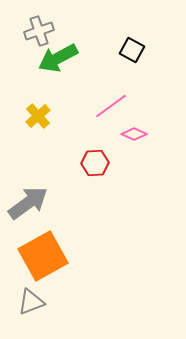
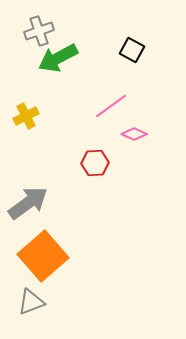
yellow cross: moved 12 px left; rotated 15 degrees clockwise
orange square: rotated 12 degrees counterclockwise
